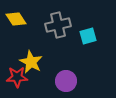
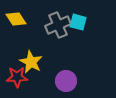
gray cross: rotated 10 degrees counterclockwise
cyan square: moved 10 px left, 14 px up; rotated 30 degrees clockwise
